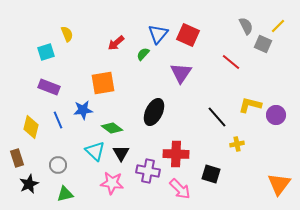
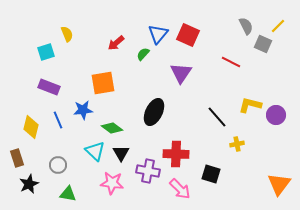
red line: rotated 12 degrees counterclockwise
green triangle: moved 3 px right; rotated 24 degrees clockwise
